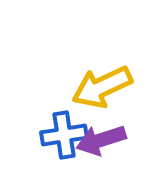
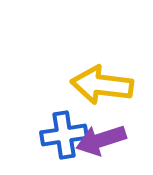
yellow arrow: moved 2 px up; rotated 32 degrees clockwise
